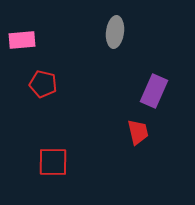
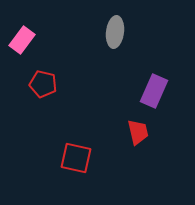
pink rectangle: rotated 48 degrees counterclockwise
red square: moved 23 px right, 4 px up; rotated 12 degrees clockwise
